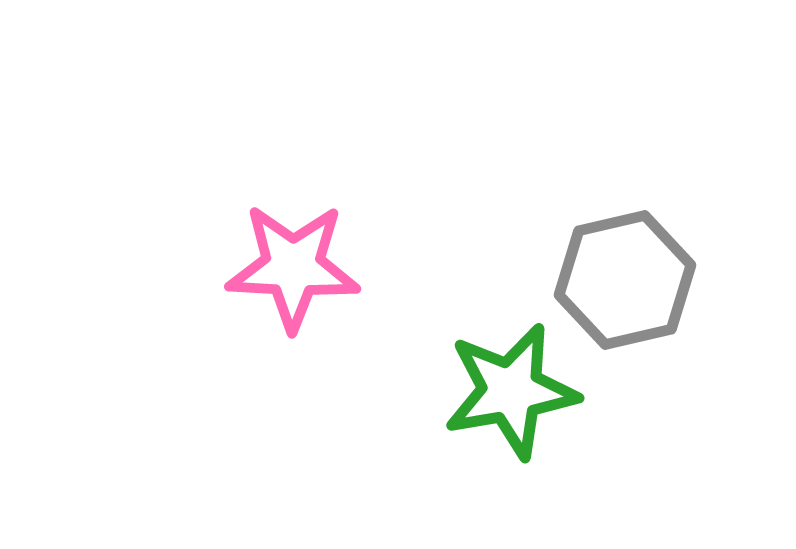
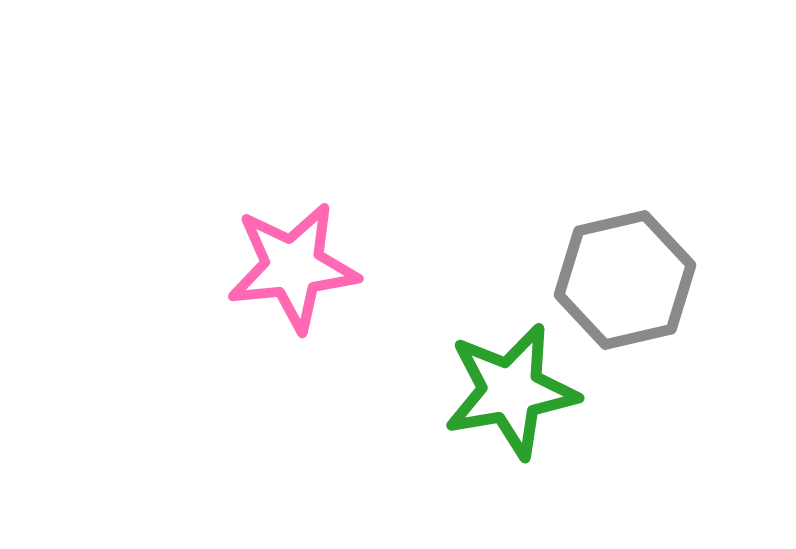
pink star: rotated 9 degrees counterclockwise
